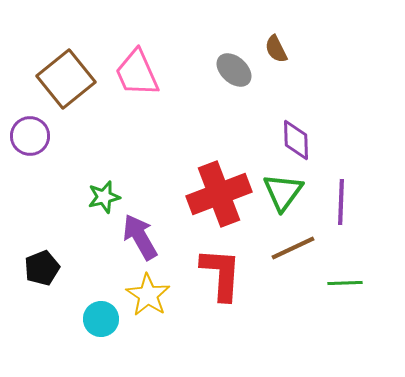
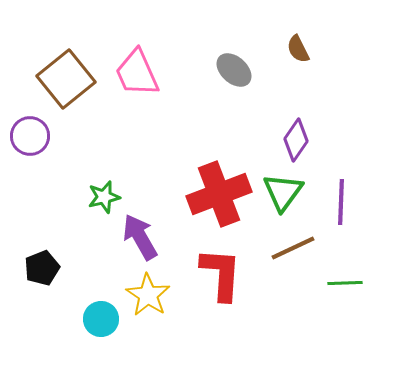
brown semicircle: moved 22 px right
purple diamond: rotated 36 degrees clockwise
